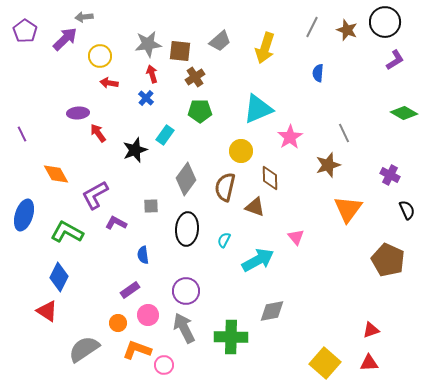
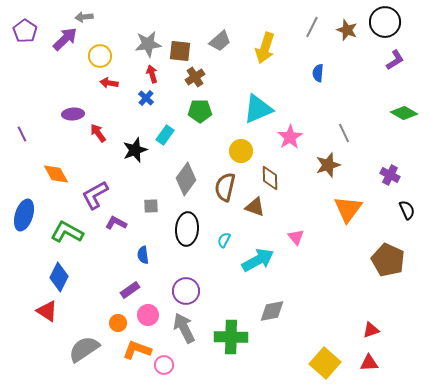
purple ellipse at (78, 113): moved 5 px left, 1 px down
